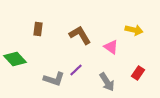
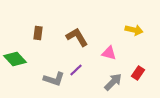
brown rectangle: moved 4 px down
brown L-shape: moved 3 px left, 2 px down
pink triangle: moved 2 px left, 6 px down; rotated 21 degrees counterclockwise
gray arrow: moved 6 px right; rotated 102 degrees counterclockwise
